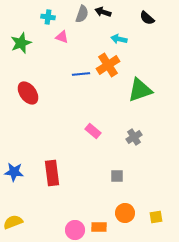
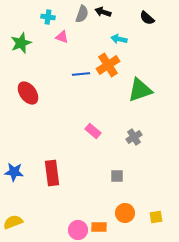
pink circle: moved 3 px right
